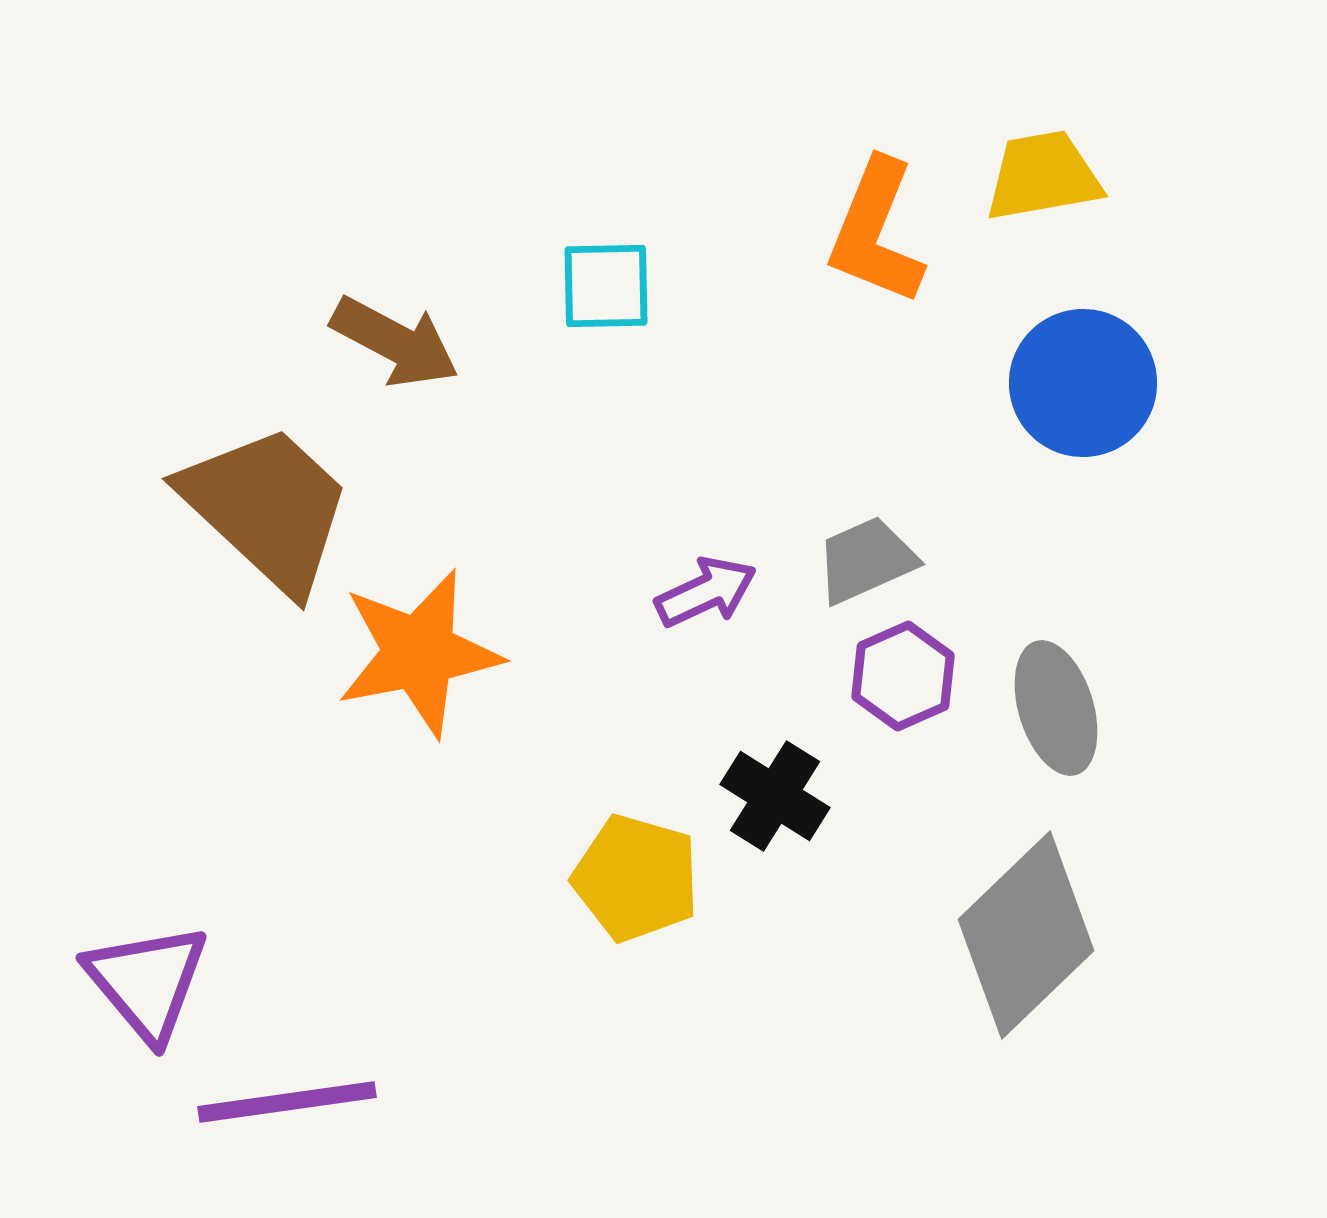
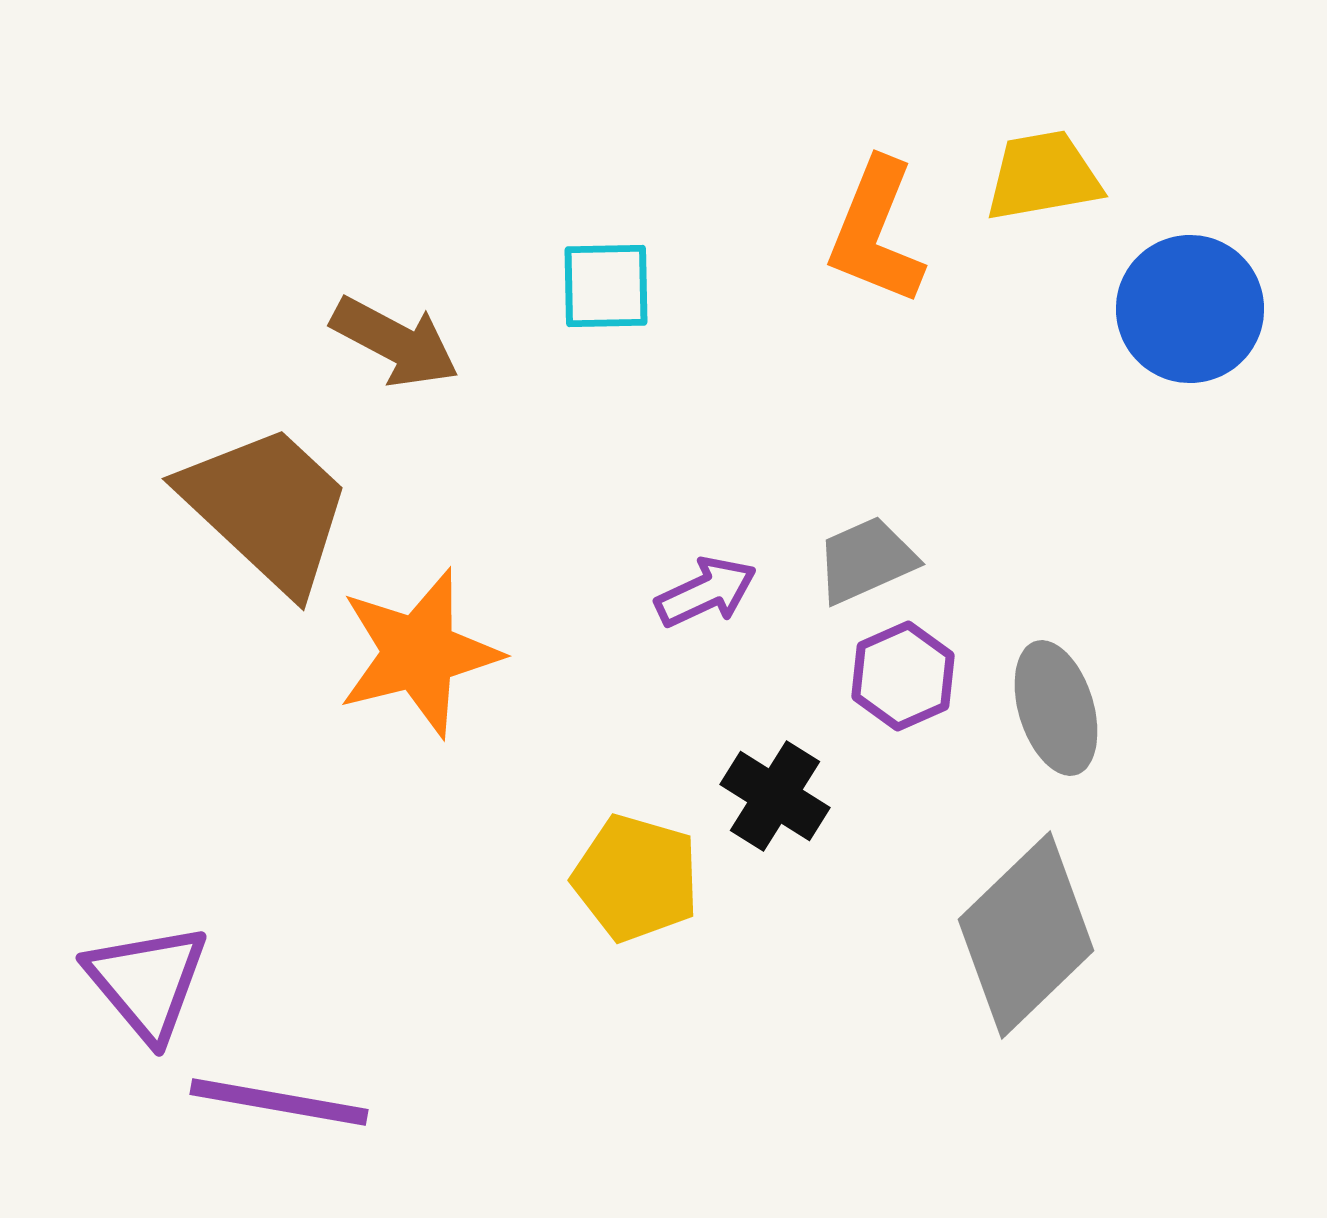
blue circle: moved 107 px right, 74 px up
orange star: rotated 3 degrees counterclockwise
purple line: moved 8 px left; rotated 18 degrees clockwise
